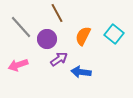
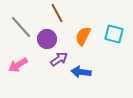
cyan square: rotated 24 degrees counterclockwise
pink arrow: rotated 12 degrees counterclockwise
